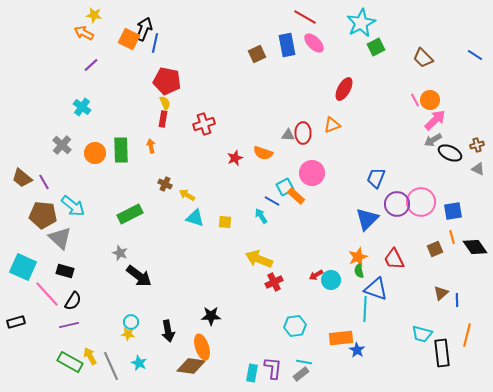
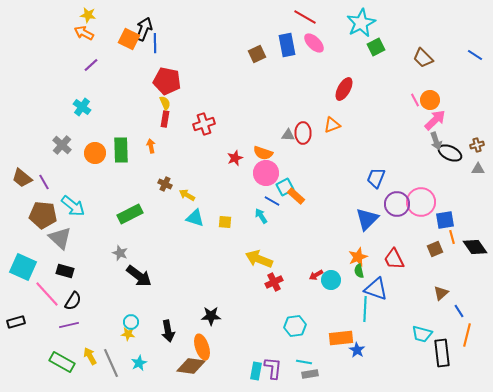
yellow star at (94, 15): moved 6 px left
blue line at (155, 43): rotated 12 degrees counterclockwise
red rectangle at (163, 119): moved 2 px right
gray arrow at (433, 140): moved 3 px right, 1 px down; rotated 78 degrees counterclockwise
gray triangle at (478, 169): rotated 24 degrees counterclockwise
pink circle at (312, 173): moved 46 px left
blue square at (453, 211): moved 8 px left, 9 px down
blue line at (457, 300): moved 2 px right, 11 px down; rotated 32 degrees counterclockwise
green rectangle at (70, 362): moved 8 px left
cyan star at (139, 363): rotated 21 degrees clockwise
gray line at (111, 366): moved 3 px up
cyan rectangle at (252, 373): moved 4 px right, 2 px up
gray rectangle at (301, 374): moved 9 px right; rotated 28 degrees clockwise
